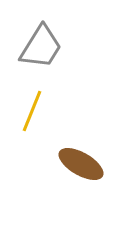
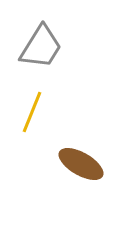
yellow line: moved 1 px down
